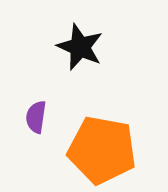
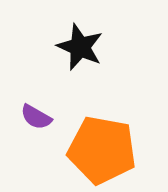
purple semicircle: rotated 68 degrees counterclockwise
